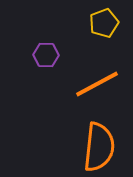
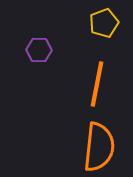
purple hexagon: moved 7 px left, 5 px up
orange line: rotated 51 degrees counterclockwise
